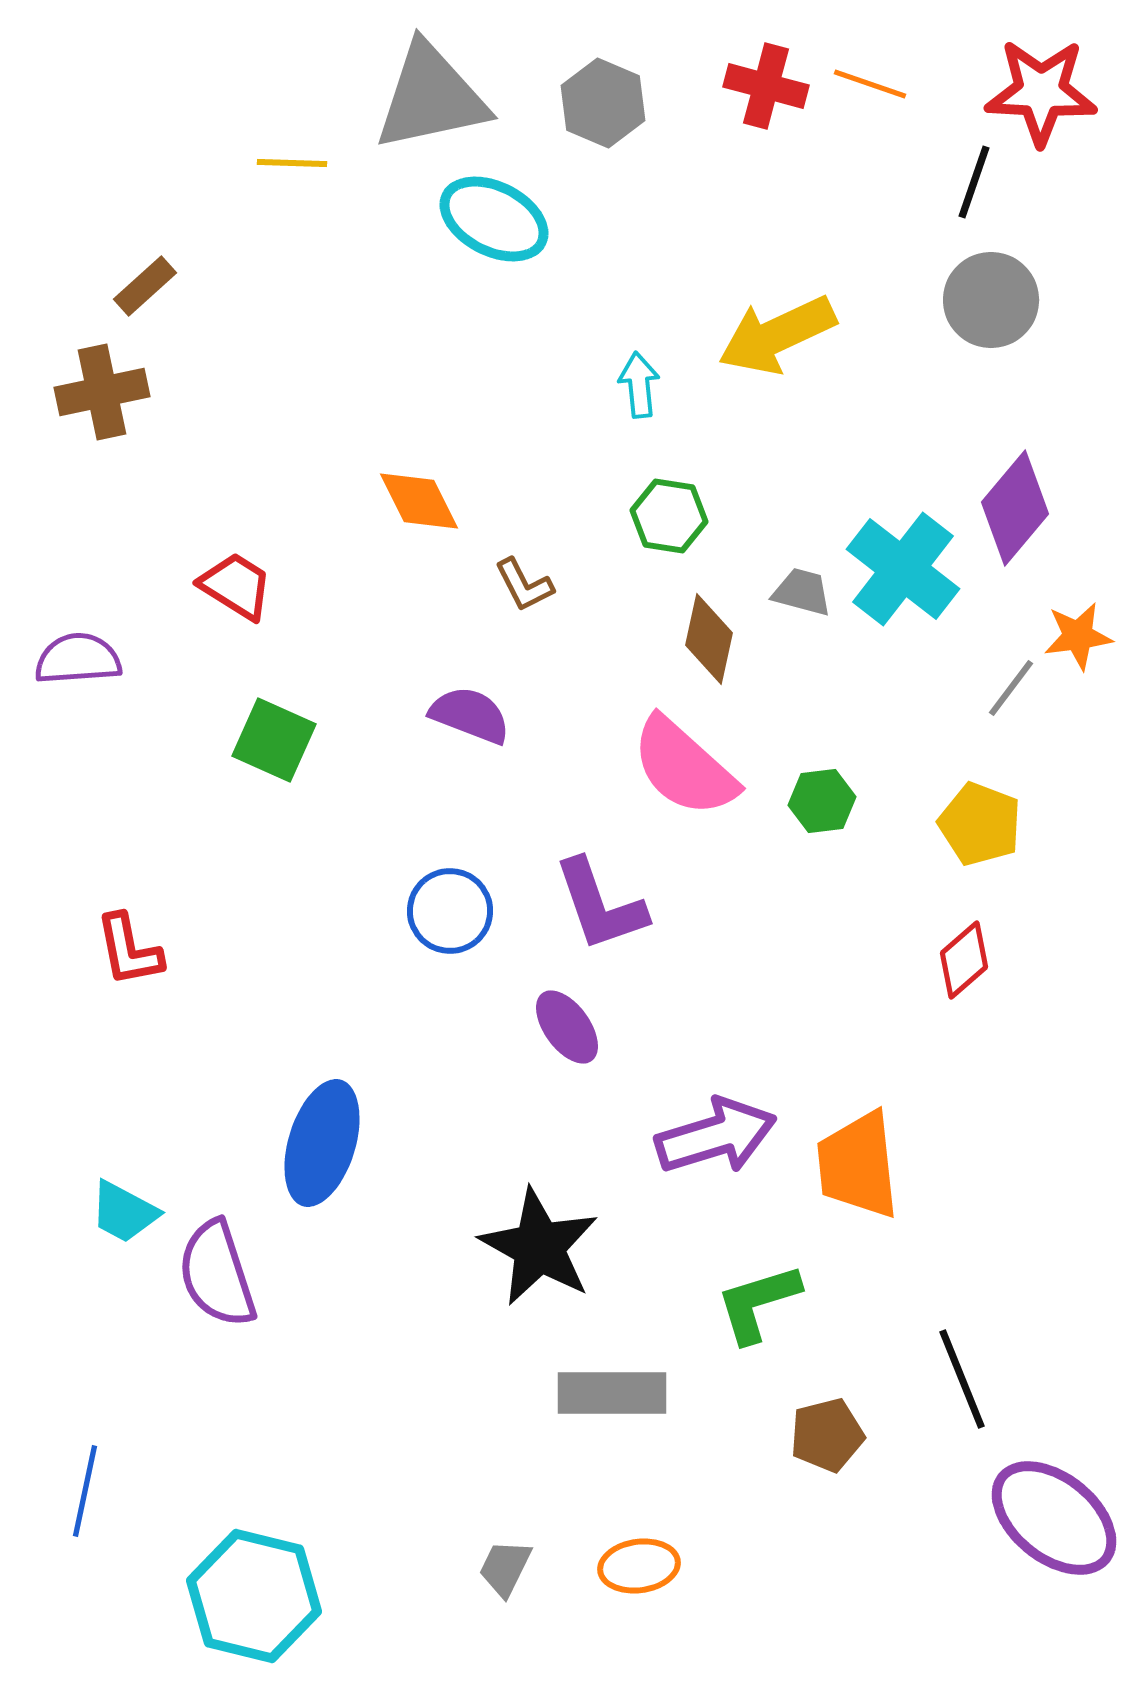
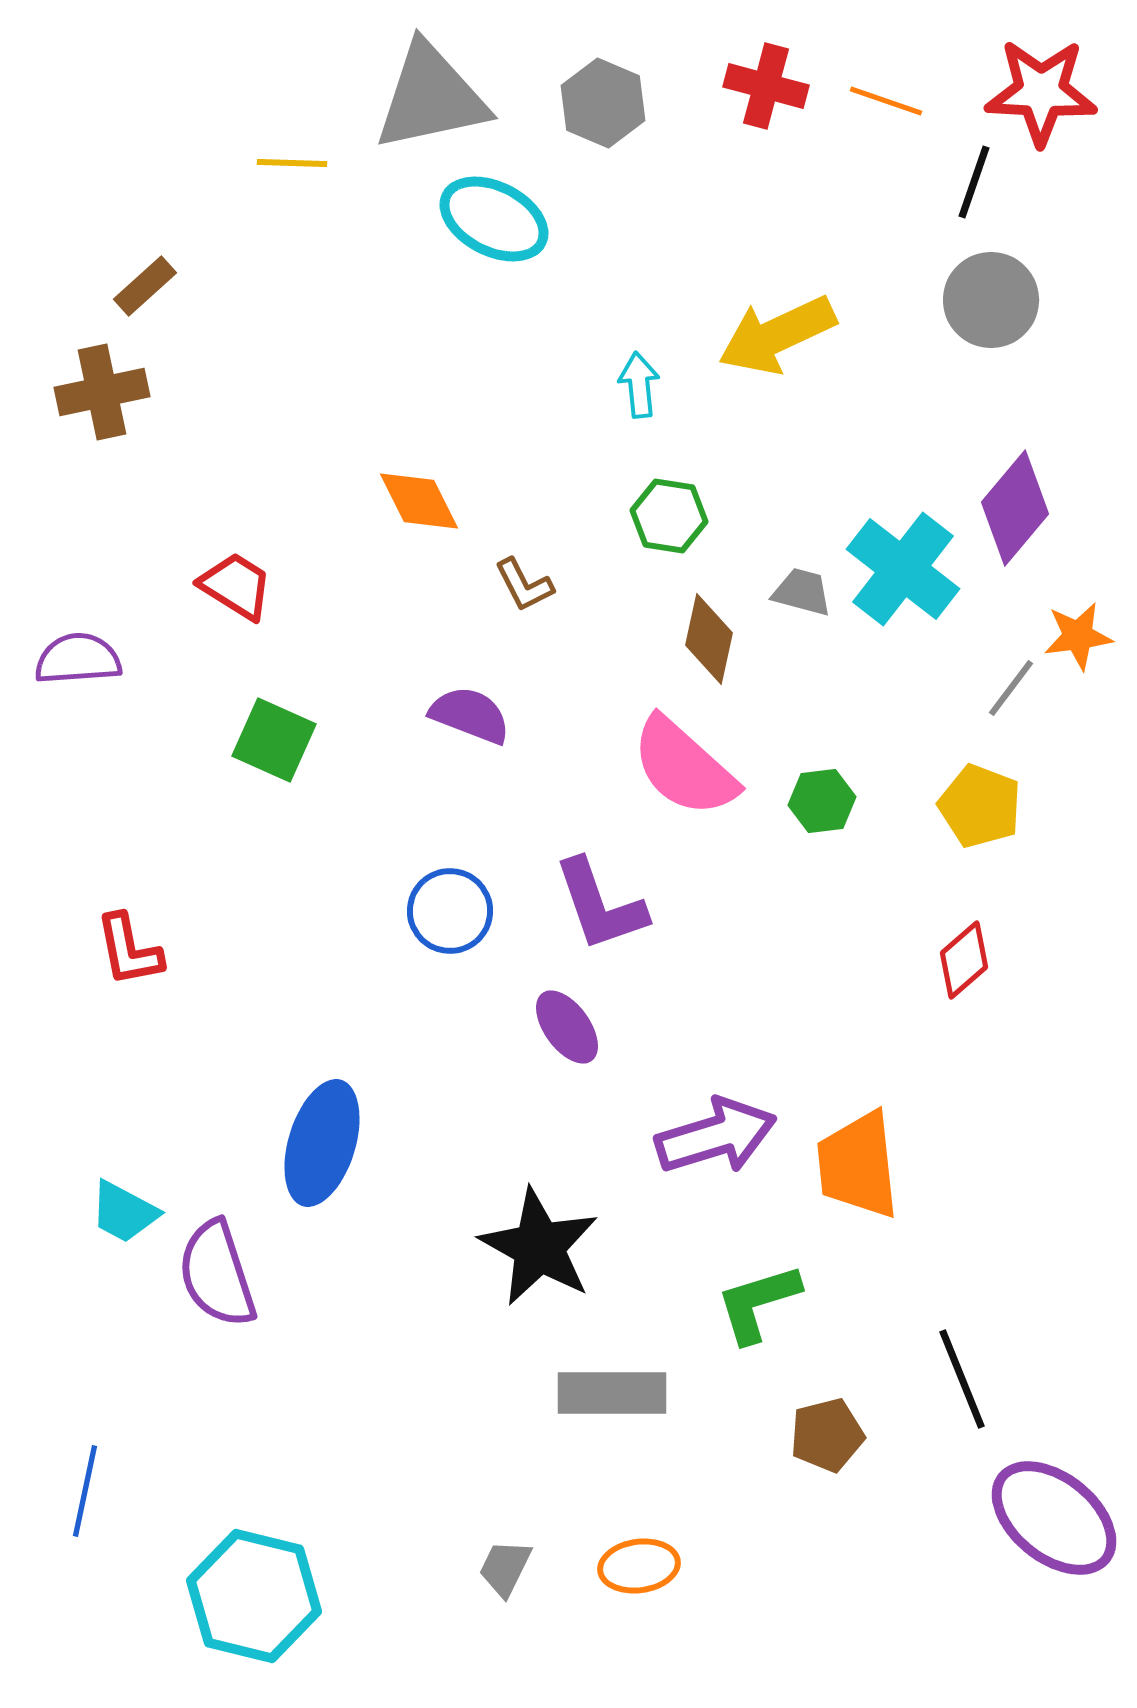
orange line at (870, 84): moved 16 px right, 17 px down
yellow pentagon at (980, 824): moved 18 px up
